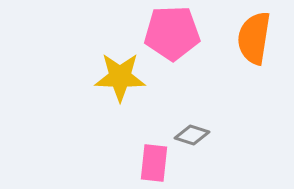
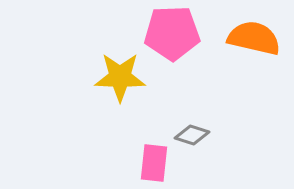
orange semicircle: rotated 94 degrees clockwise
